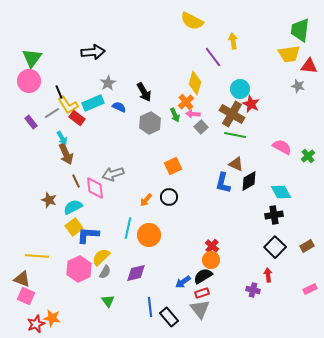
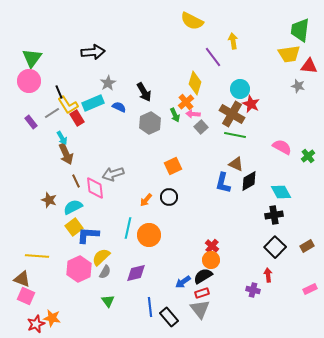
red rectangle at (77, 118): rotated 21 degrees clockwise
